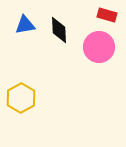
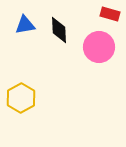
red rectangle: moved 3 px right, 1 px up
